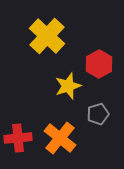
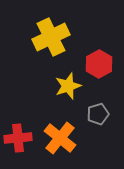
yellow cross: moved 4 px right, 1 px down; rotated 21 degrees clockwise
